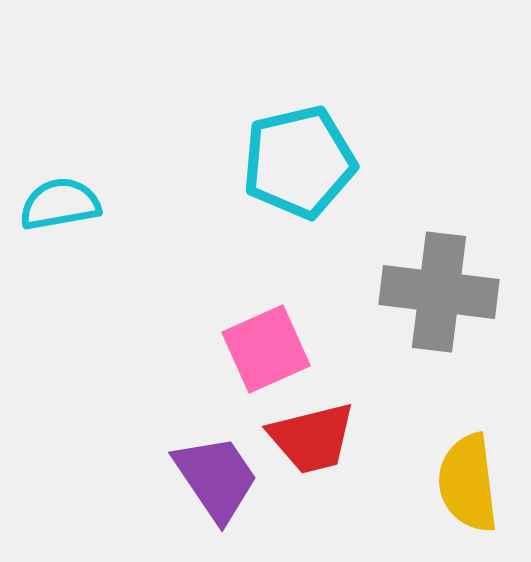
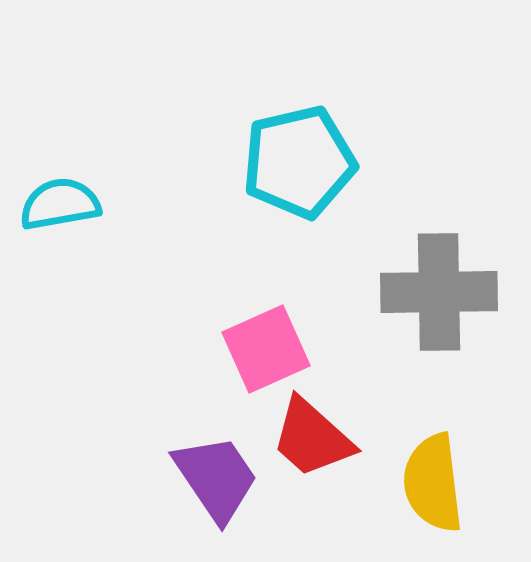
gray cross: rotated 8 degrees counterclockwise
red trapezoid: rotated 56 degrees clockwise
yellow semicircle: moved 35 px left
